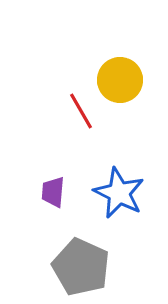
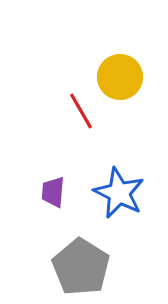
yellow circle: moved 3 px up
gray pentagon: rotated 8 degrees clockwise
